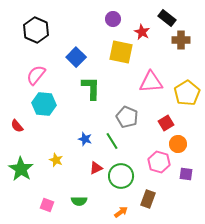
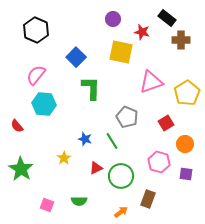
red star: rotated 14 degrees counterclockwise
pink triangle: rotated 15 degrees counterclockwise
orange circle: moved 7 px right
yellow star: moved 8 px right, 2 px up; rotated 16 degrees clockwise
